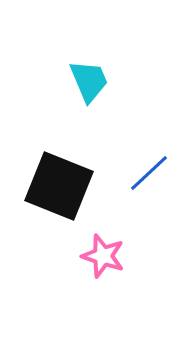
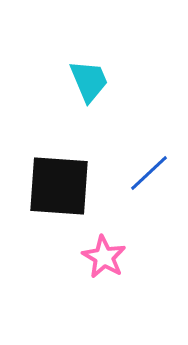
black square: rotated 18 degrees counterclockwise
pink star: moved 1 px right, 1 px down; rotated 12 degrees clockwise
